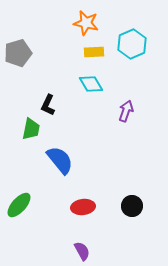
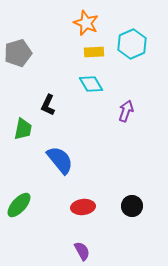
orange star: rotated 10 degrees clockwise
green trapezoid: moved 8 px left
